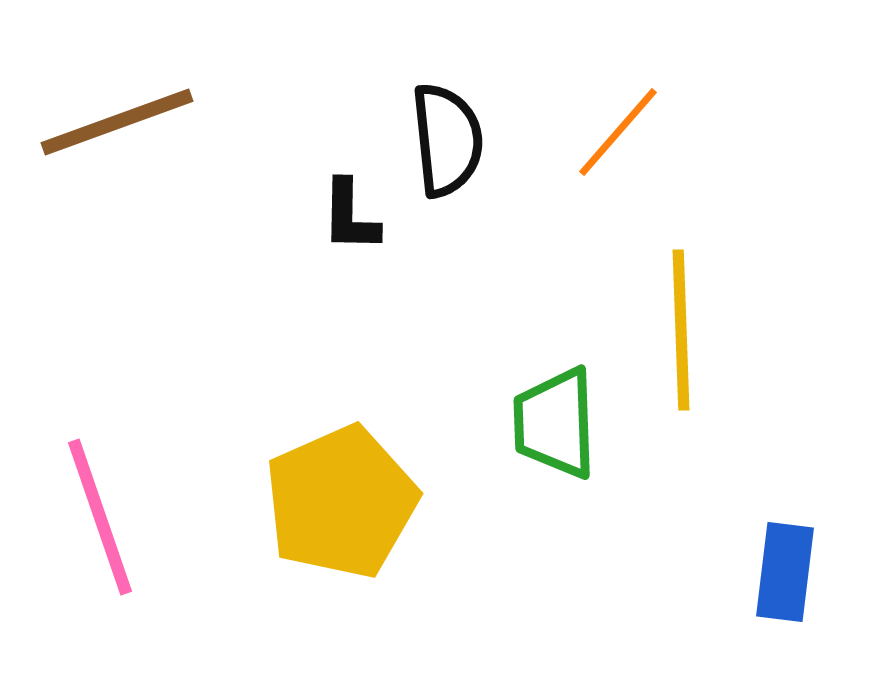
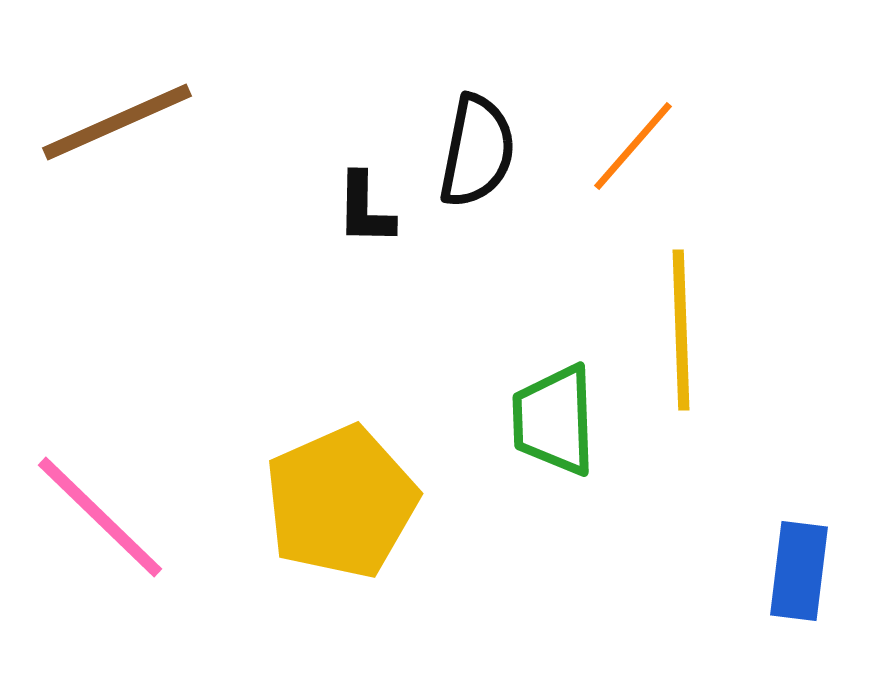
brown line: rotated 4 degrees counterclockwise
orange line: moved 15 px right, 14 px down
black semicircle: moved 30 px right, 11 px down; rotated 17 degrees clockwise
black L-shape: moved 15 px right, 7 px up
green trapezoid: moved 1 px left, 3 px up
pink line: rotated 27 degrees counterclockwise
blue rectangle: moved 14 px right, 1 px up
